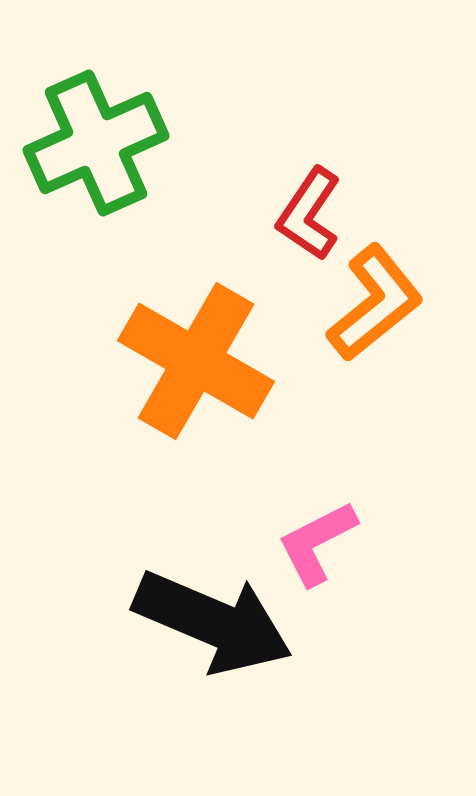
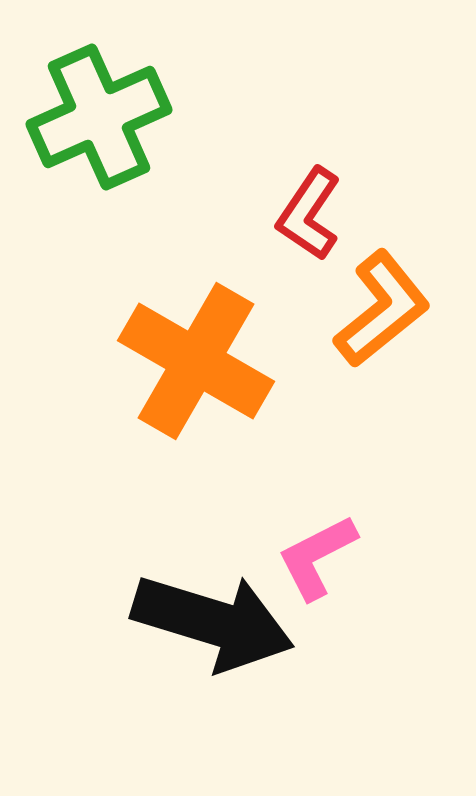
green cross: moved 3 px right, 26 px up
orange L-shape: moved 7 px right, 6 px down
pink L-shape: moved 14 px down
black arrow: rotated 6 degrees counterclockwise
